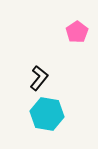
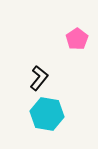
pink pentagon: moved 7 px down
